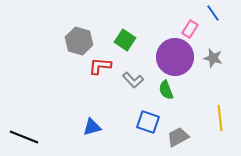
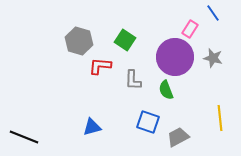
gray L-shape: rotated 45 degrees clockwise
